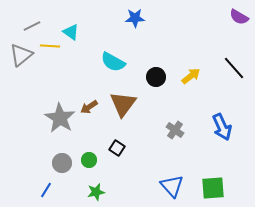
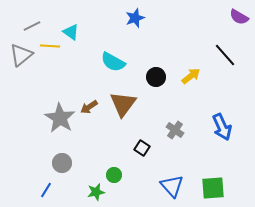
blue star: rotated 18 degrees counterclockwise
black line: moved 9 px left, 13 px up
black square: moved 25 px right
green circle: moved 25 px right, 15 px down
